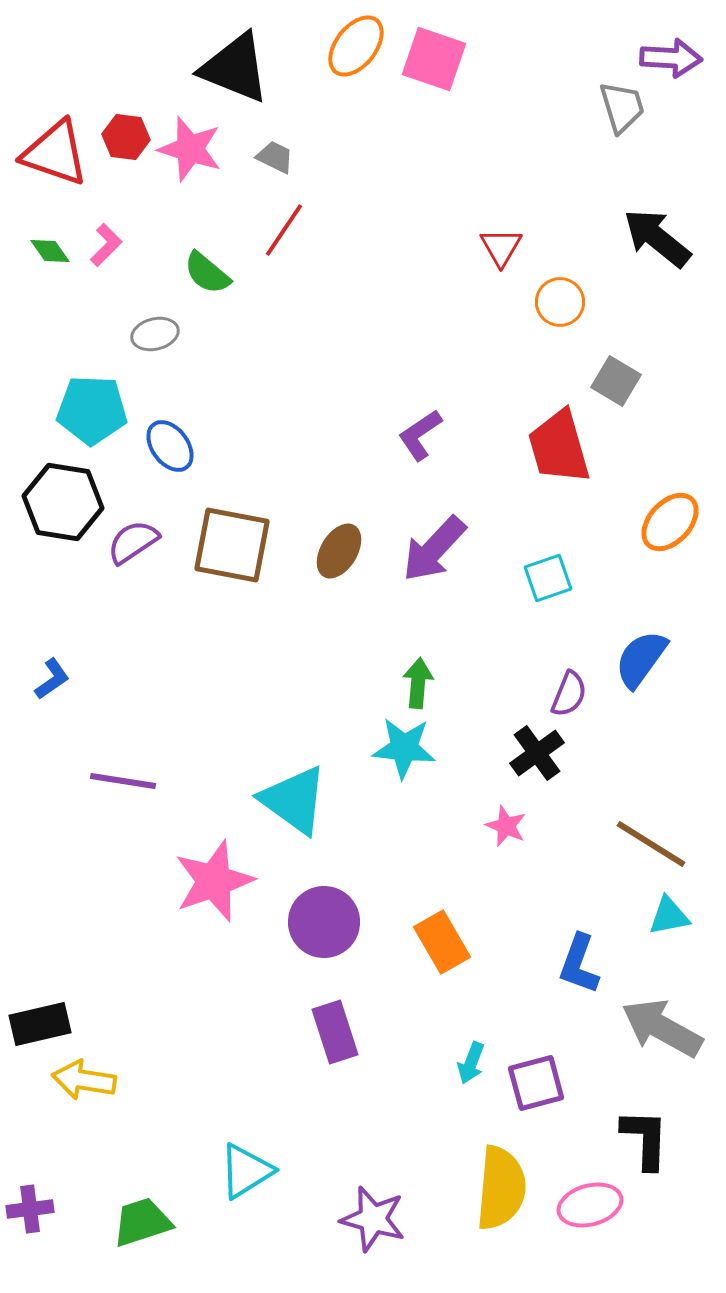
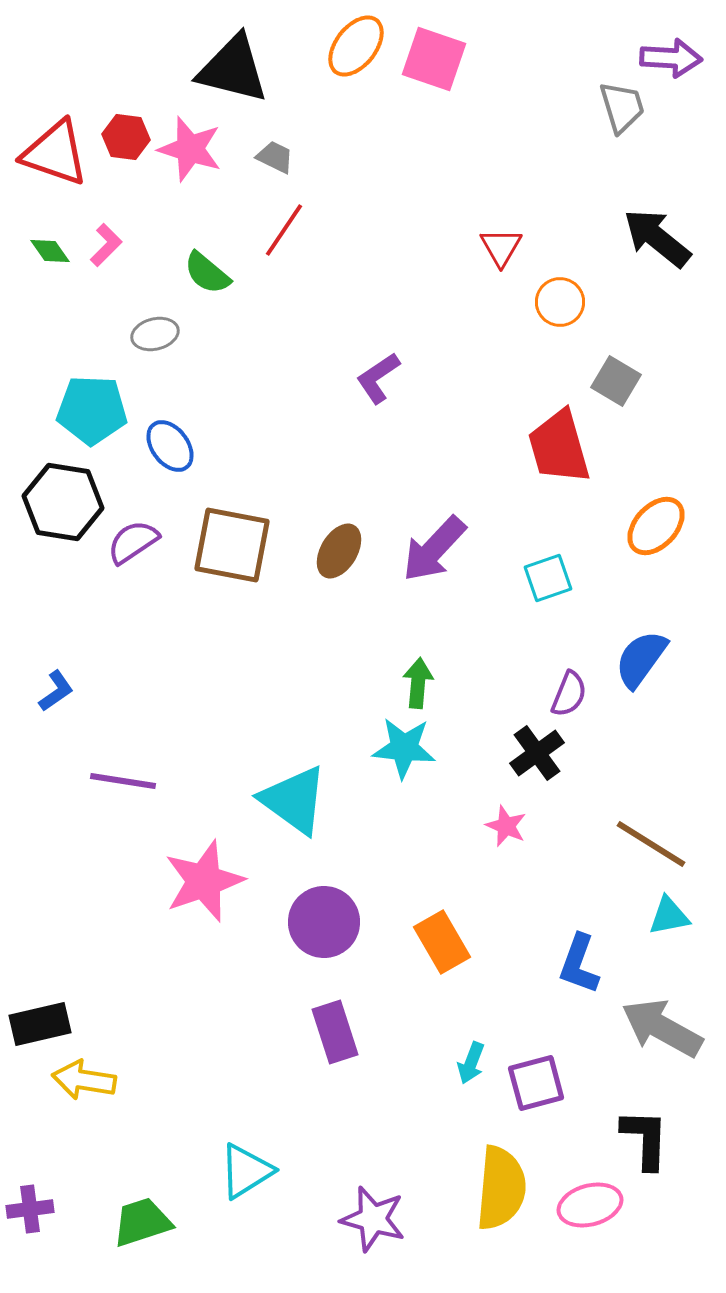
black triangle at (235, 68): moved 2 px left, 1 px down; rotated 8 degrees counterclockwise
purple L-shape at (420, 435): moved 42 px left, 57 px up
orange ellipse at (670, 522): moved 14 px left, 4 px down
blue L-shape at (52, 679): moved 4 px right, 12 px down
pink star at (214, 881): moved 10 px left
